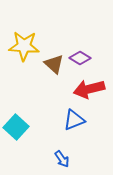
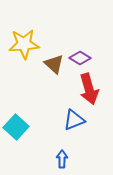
yellow star: moved 2 px up; rotated 8 degrees counterclockwise
red arrow: rotated 92 degrees counterclockwise
blue arrow: rotated 144 degrees counterclockwise
